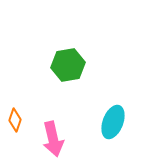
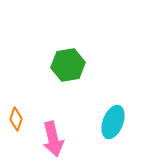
orange diamond: moved 1 px right, 1 px up
